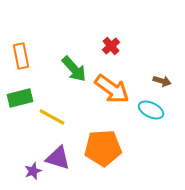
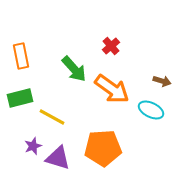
purple star: moved 25 px up
